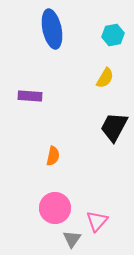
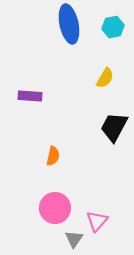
blue ellipse: moved 17 px right, 5 px up
cyan hexagon: moved 8 px up
gray triangle: moved 2 px right
